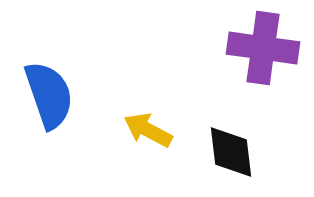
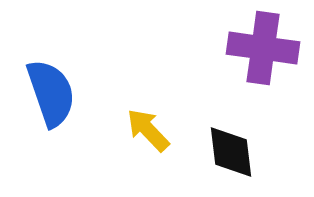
blue semicircle: moved 2 px right, 2 px up
yellow arrow: rotated 18 degrees clockwise
